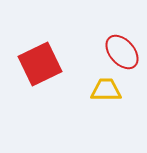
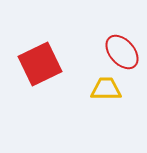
yellow trapezoid: moved 1 px up
